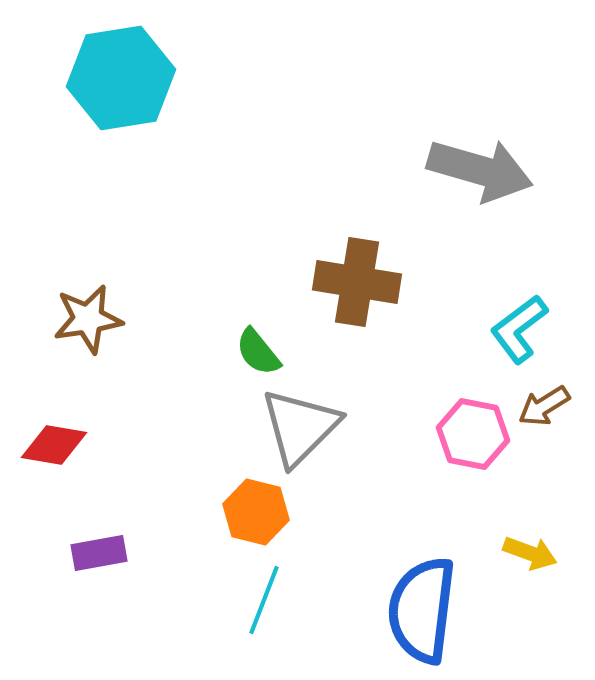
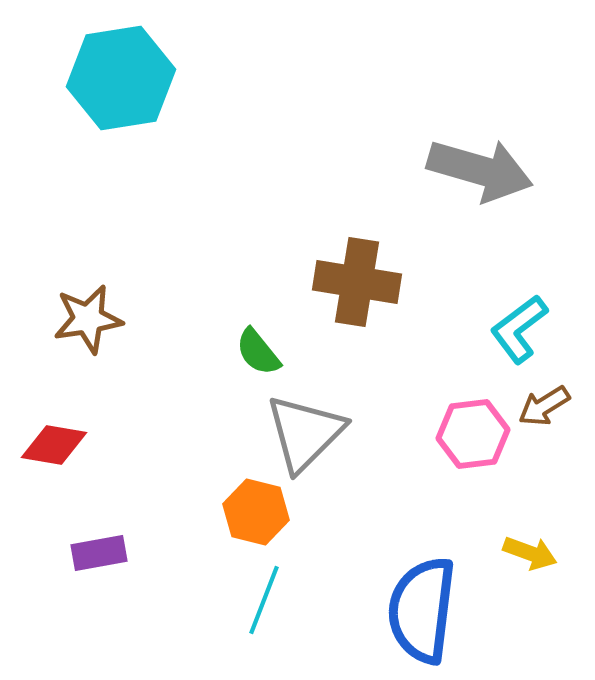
gray triangle: moved 5 px right, 6 px down
pink hexagon: rotated 18 degrees counterclockwise
